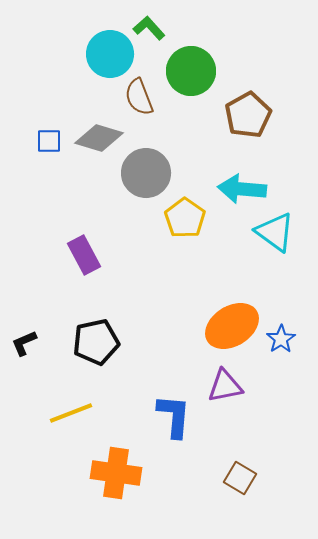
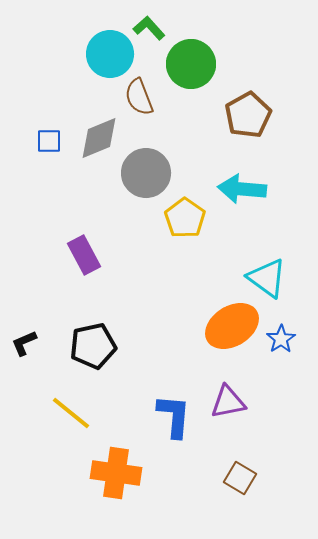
green circle: moved 7 px up
gray diamond: rotated 39 degrees counterclockwise
cyan triangle: moved 8 px left, 46 px down
black pentagon: moved 3 px left, 4 px down
purple triangle: moved 3 px right, 16 px down
yellow line: rotated 60 degrees clockwise
